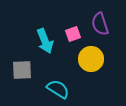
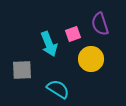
cyan arrow: moved 4 px right, 3 px down
